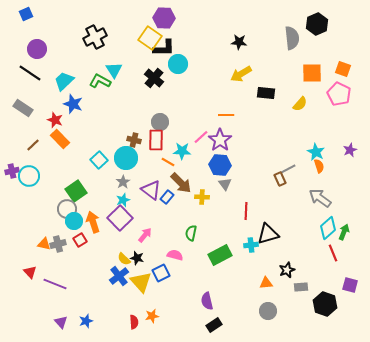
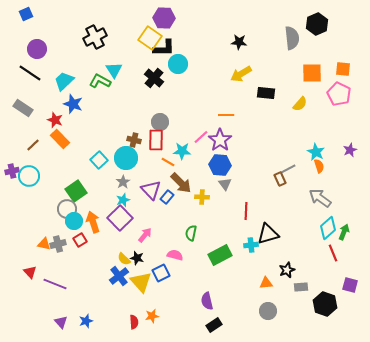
orange square at (343, 69): rotated 14 degrees counterclockwise
purple triangle at (151, 190): rotated 10 degrees clockwise
